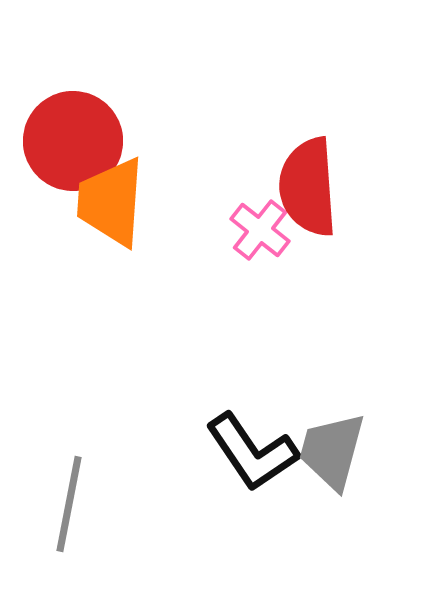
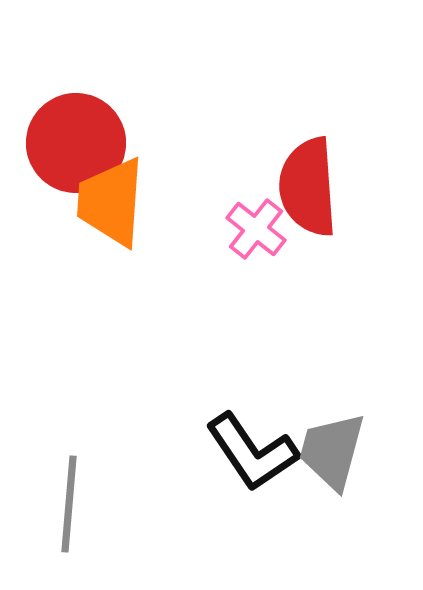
red circle: moved 3 px right, 2 px down
pink cross: moved 4 px left, 1 px up
gray line: rotated 6 degrees counterclockwise
